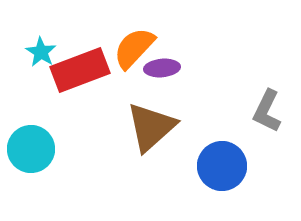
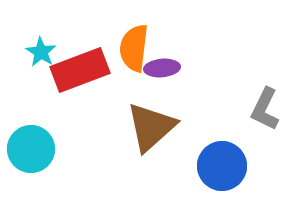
orange semicircle: rotated 36 degrees counterclockwise
gray L-shape: moved 2 px left, 2 px up
